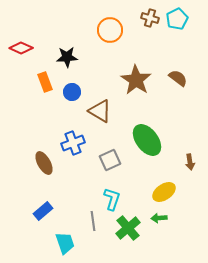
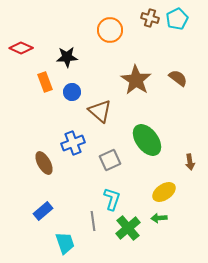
brown triangle: rotated 10 degrees clockwise
